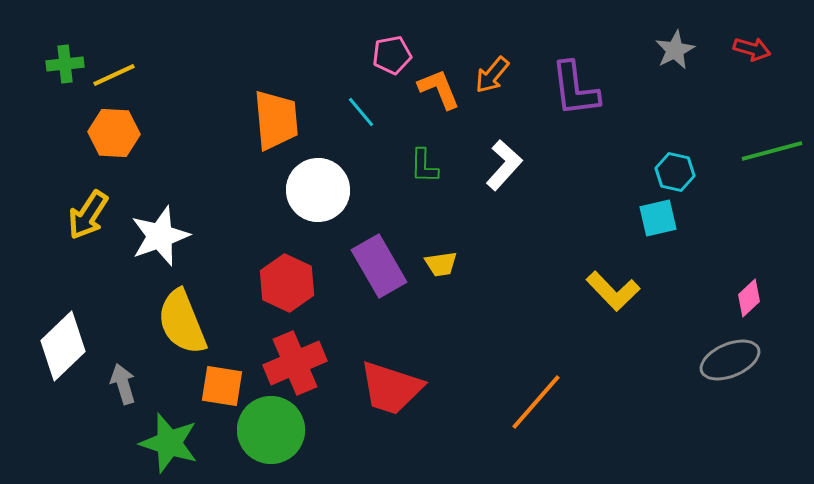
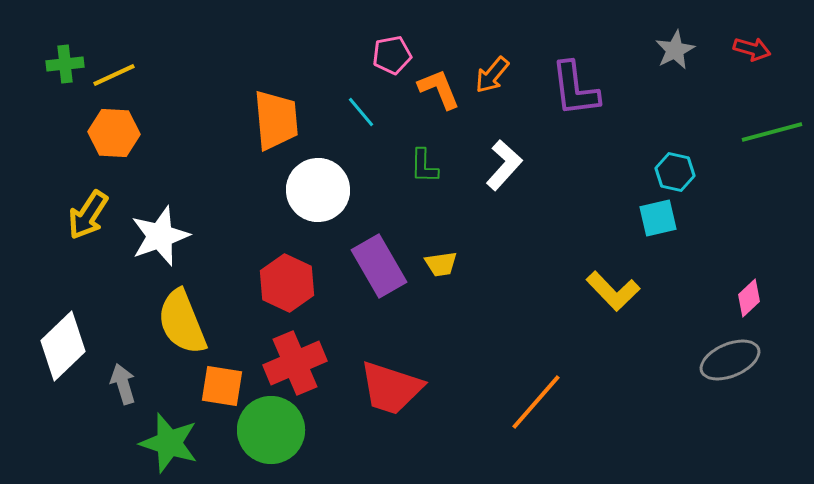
green line: moved 19 px up
